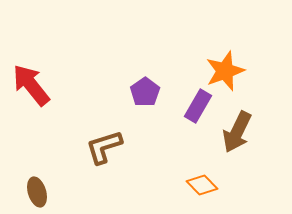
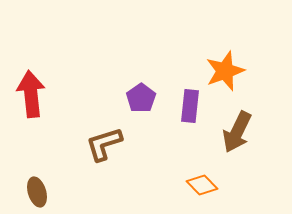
red arrow: moved 9 px down; rotated 33 degrees clockwise
purple pentagon: moved 4 px left, 6 px down
purple rectangle: moved 8 px left; rotated 24 degrees counterclockwise
brown L-shape: moved 3 px up
